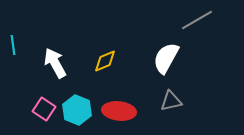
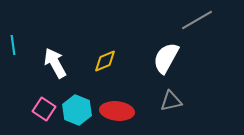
red ellipse: moved 2 px left
